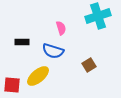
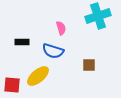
brown square: rotated 32 degrees clockwise
